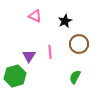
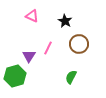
pink triangle: moved 3 px left
black star: rotated 16 degrees counterclockwise
pink line: moved 2 px left, 4 px up; rotated 32 degrees clockwise
green semicircle: moved 4 px left
